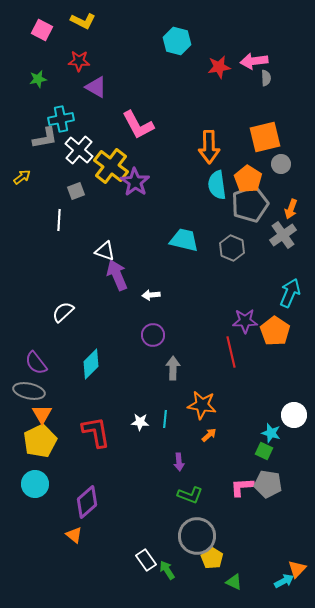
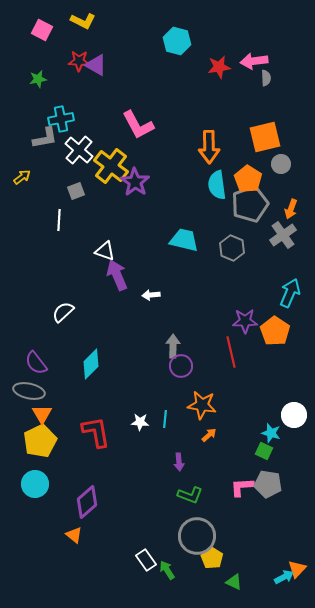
purple triangle at (96, 87): moved 22 px up
purple circle at (153, 335): moved 28 px right, 31 px down
gray arrow at (173, 368): moved 22 px up
cyan arrow at (284, 581): moved 4 px up
